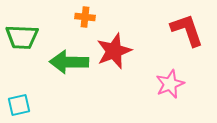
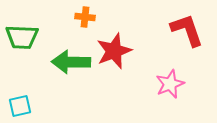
green arrow: moved 2 px right
cyan square: moved 1 px right, 1 px down
